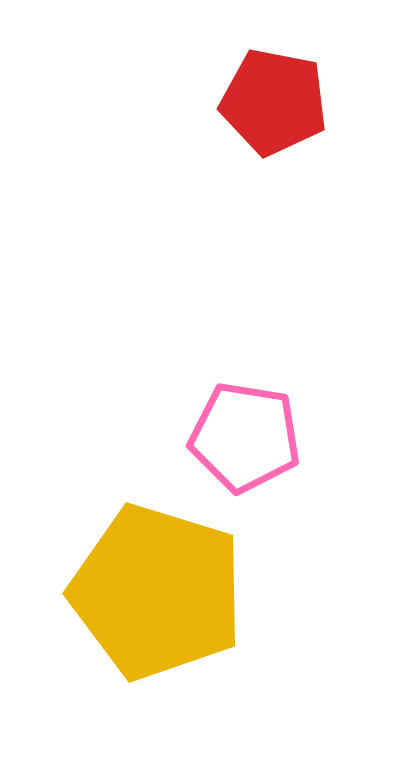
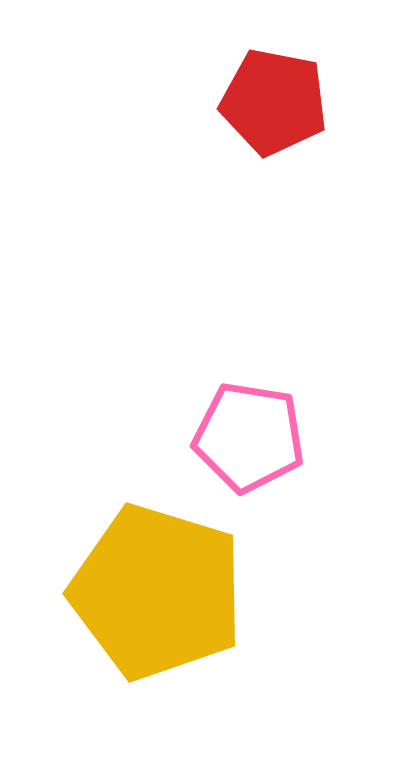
pink pentagon: moved 4 px right
